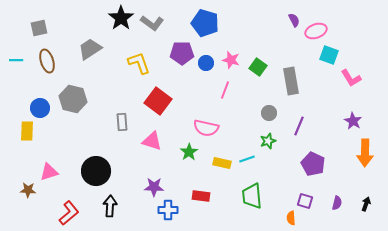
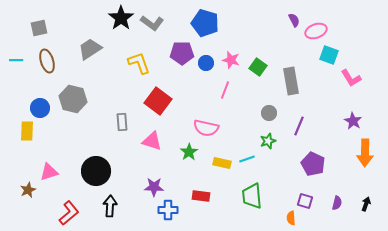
brown star at (28, 190): rotated 28 degrees counterclockwise
